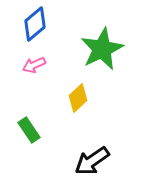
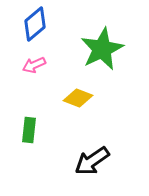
yellow diamond: rotated 64 degrees clockwise
green rectangle: rotated 40 degrees clockwise
